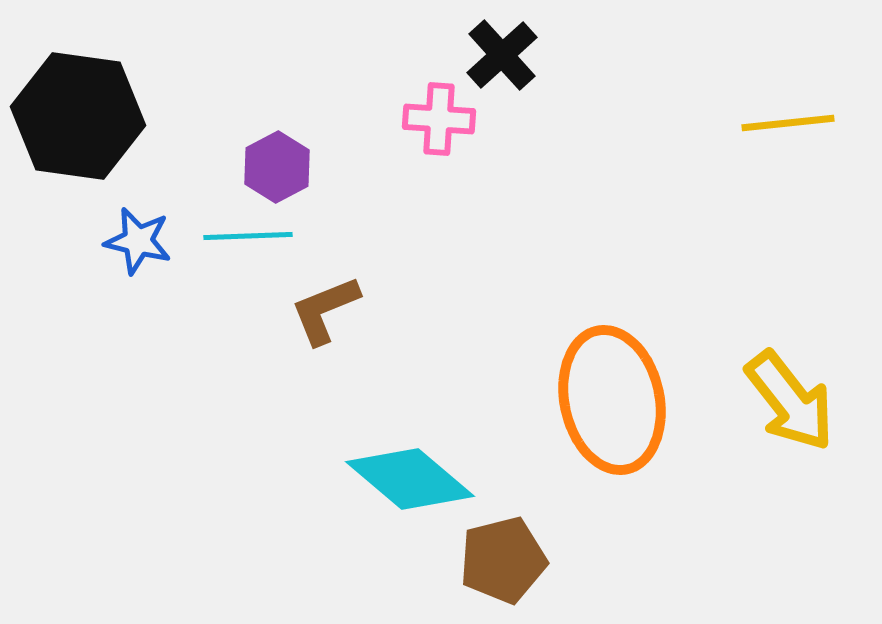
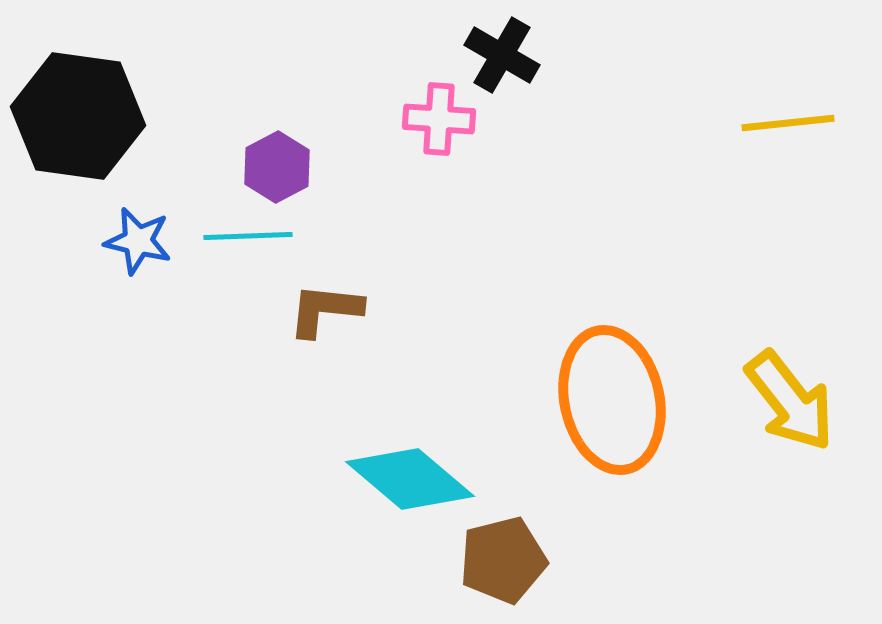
black cross: rotated 18 degrees counterclockwise
brown L-shape: rotated 28 degrees clockwise
